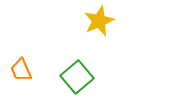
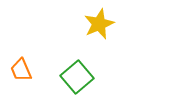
yellow star: moved 3 px down
